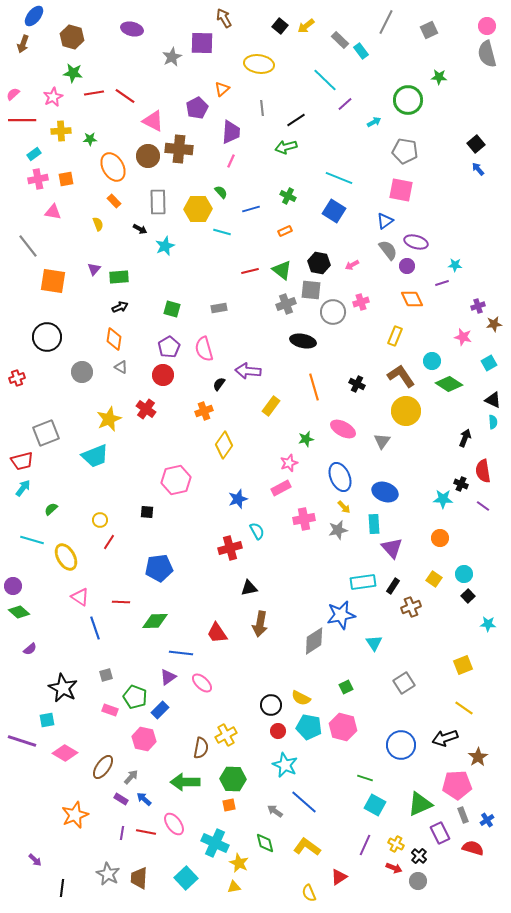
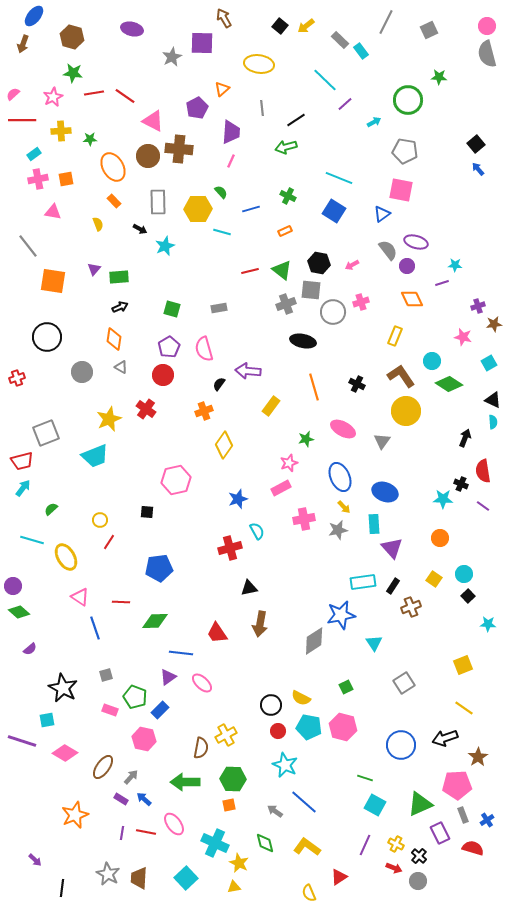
blue triangle at (385, 221): moved 3 px left, 7 px up
